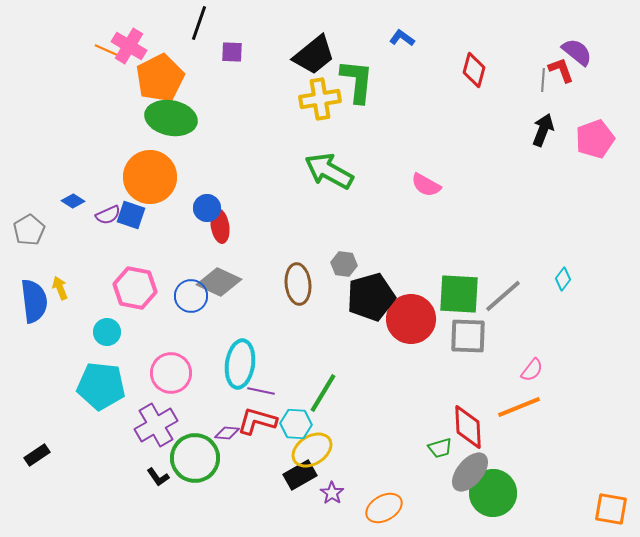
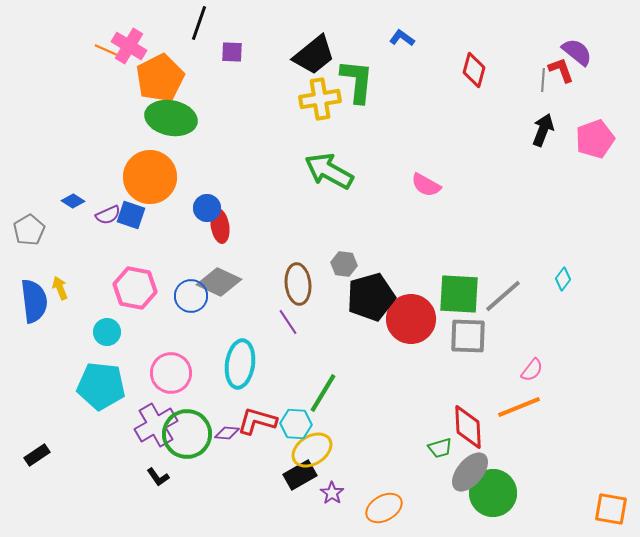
purple line at (261, 391): moved 27 px right, 69 px up; rotated 44 degrees clockwise
green circle at (195, 458): moved 8 px left, 24 px up
